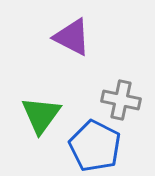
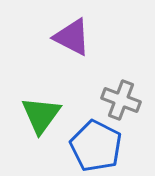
gray cross: rotated 9 degrees clockwise
blue pentagon: moved 1 px right
